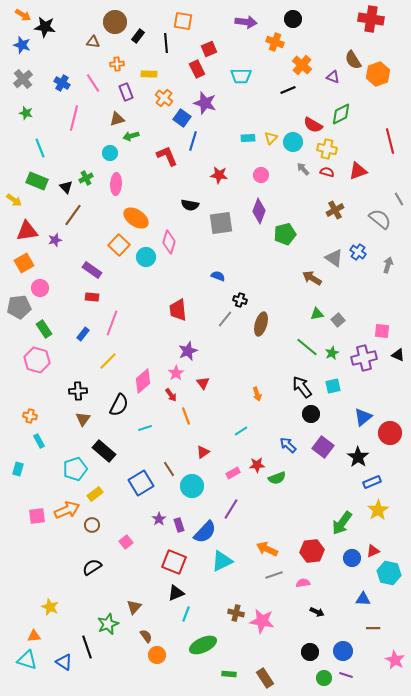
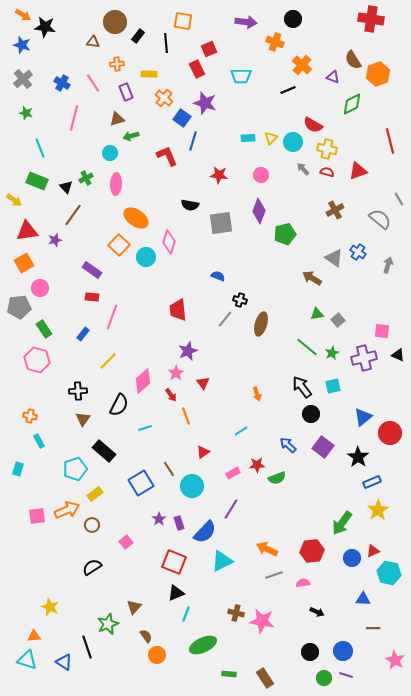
green diamond at (341, 114): moved 11 px right, 10 px up
pink line at (112, 323): moved 6 px up
purple rectangle at (179, 525): moved 2 px up
